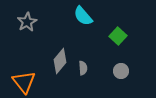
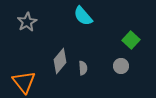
green square: moved 13 px right, 4 px down
gray circle: moved 5 px up
